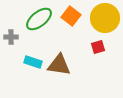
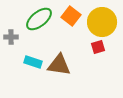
yellow circle: moved 3 px left, 4 px down
